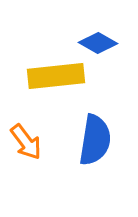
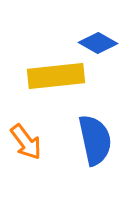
blue semicircle: rotated 21 degrees counterclockwise
